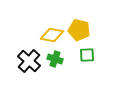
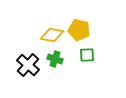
black cross: moved 1 px left, 4 px down
